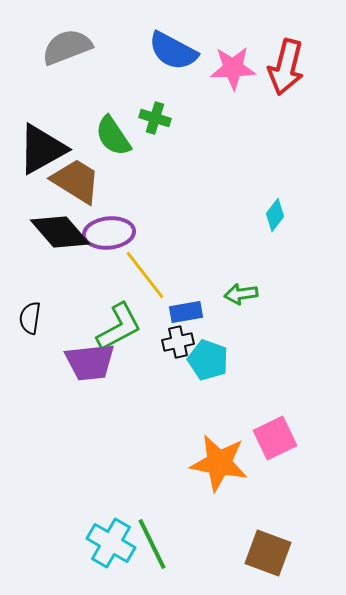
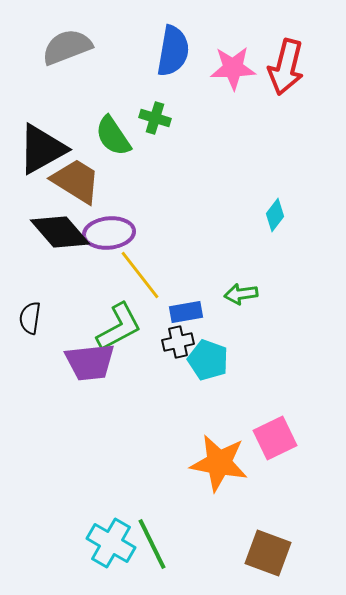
blue semicircle: rotated 108 degrees counterclockwise
yellow line: moved 5 px left
